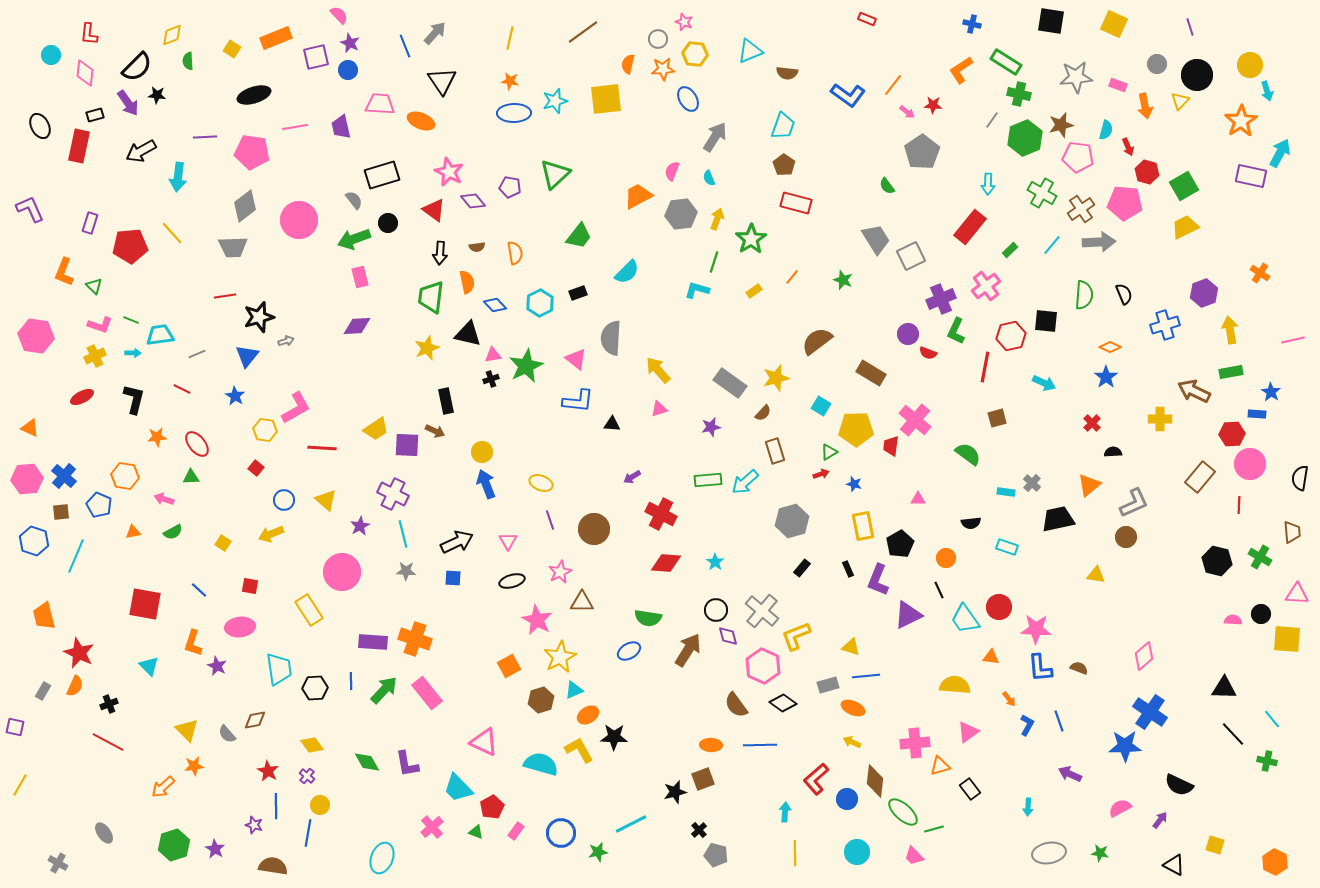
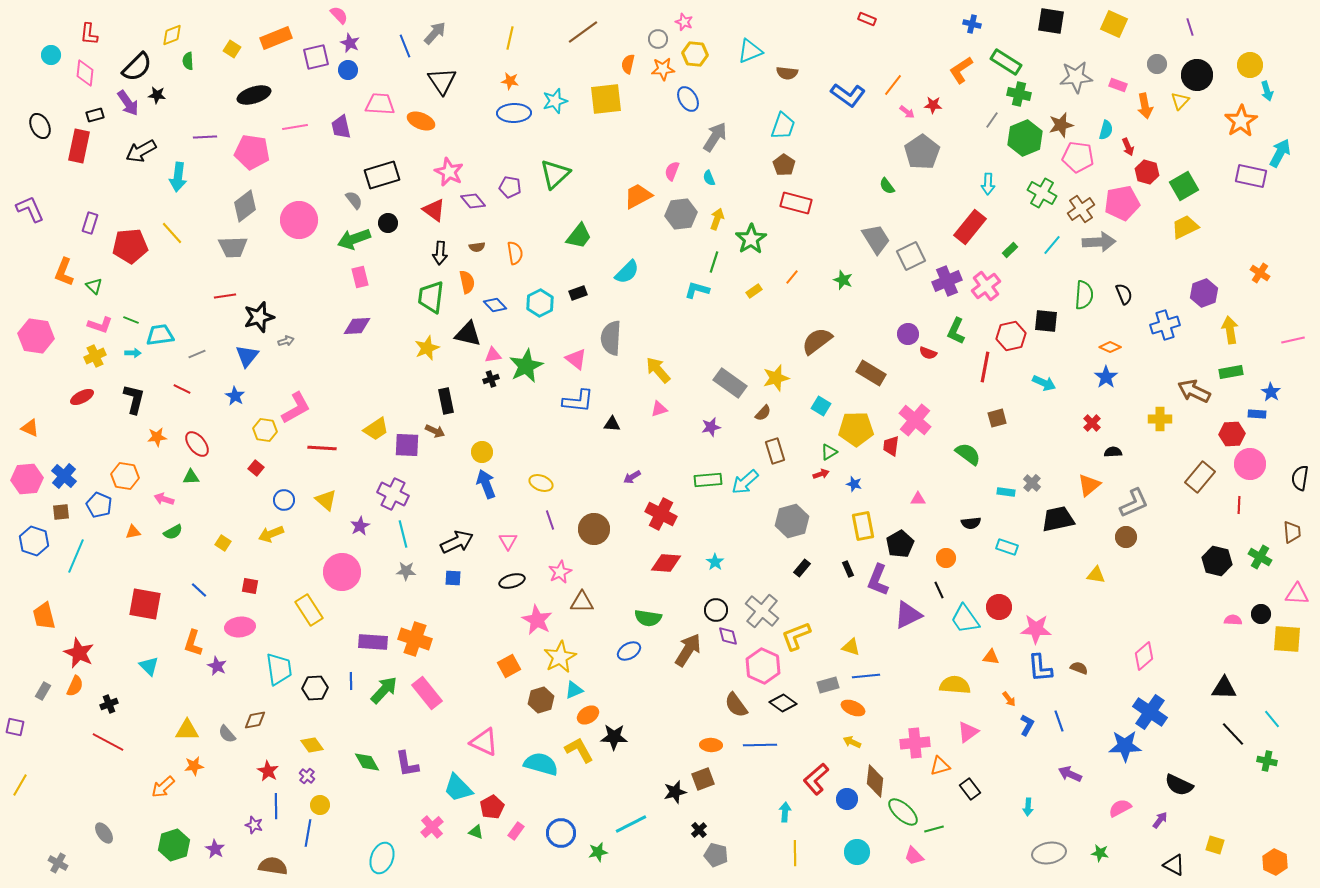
pink pentagon at (1125, 203): moved 3 px left; rotated 16 degrees counterclockwise
purple cross at (941, 299): moved 6 px right, 18 px up
yellow triangle at (187, 730): rotated 45 degrees counterclockwise
